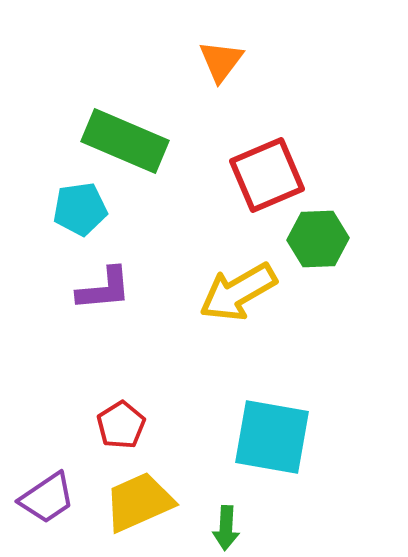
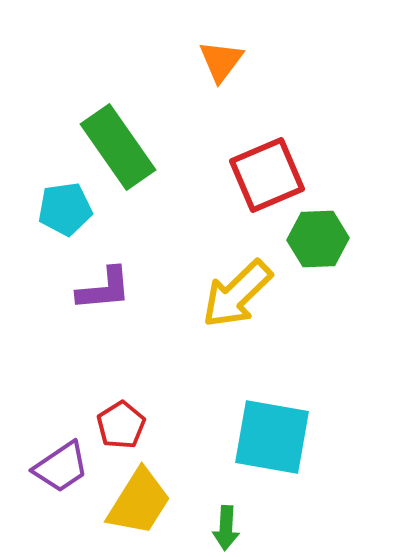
green rectangle: moved 7 px left, 6 px down; rotated 32 degrees clockwise
cyan pentagon: moved 15 px left
yellow arrow: moved 1 px left, 2 px down; rotated 14 degrees counterclockwise
purple trapezoid: moved 14 px right, 31 px up
yellow trapezoid: rotated 146 degrees clockwise
